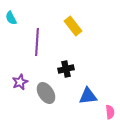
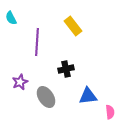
gray ellipse: moved 4 px down
